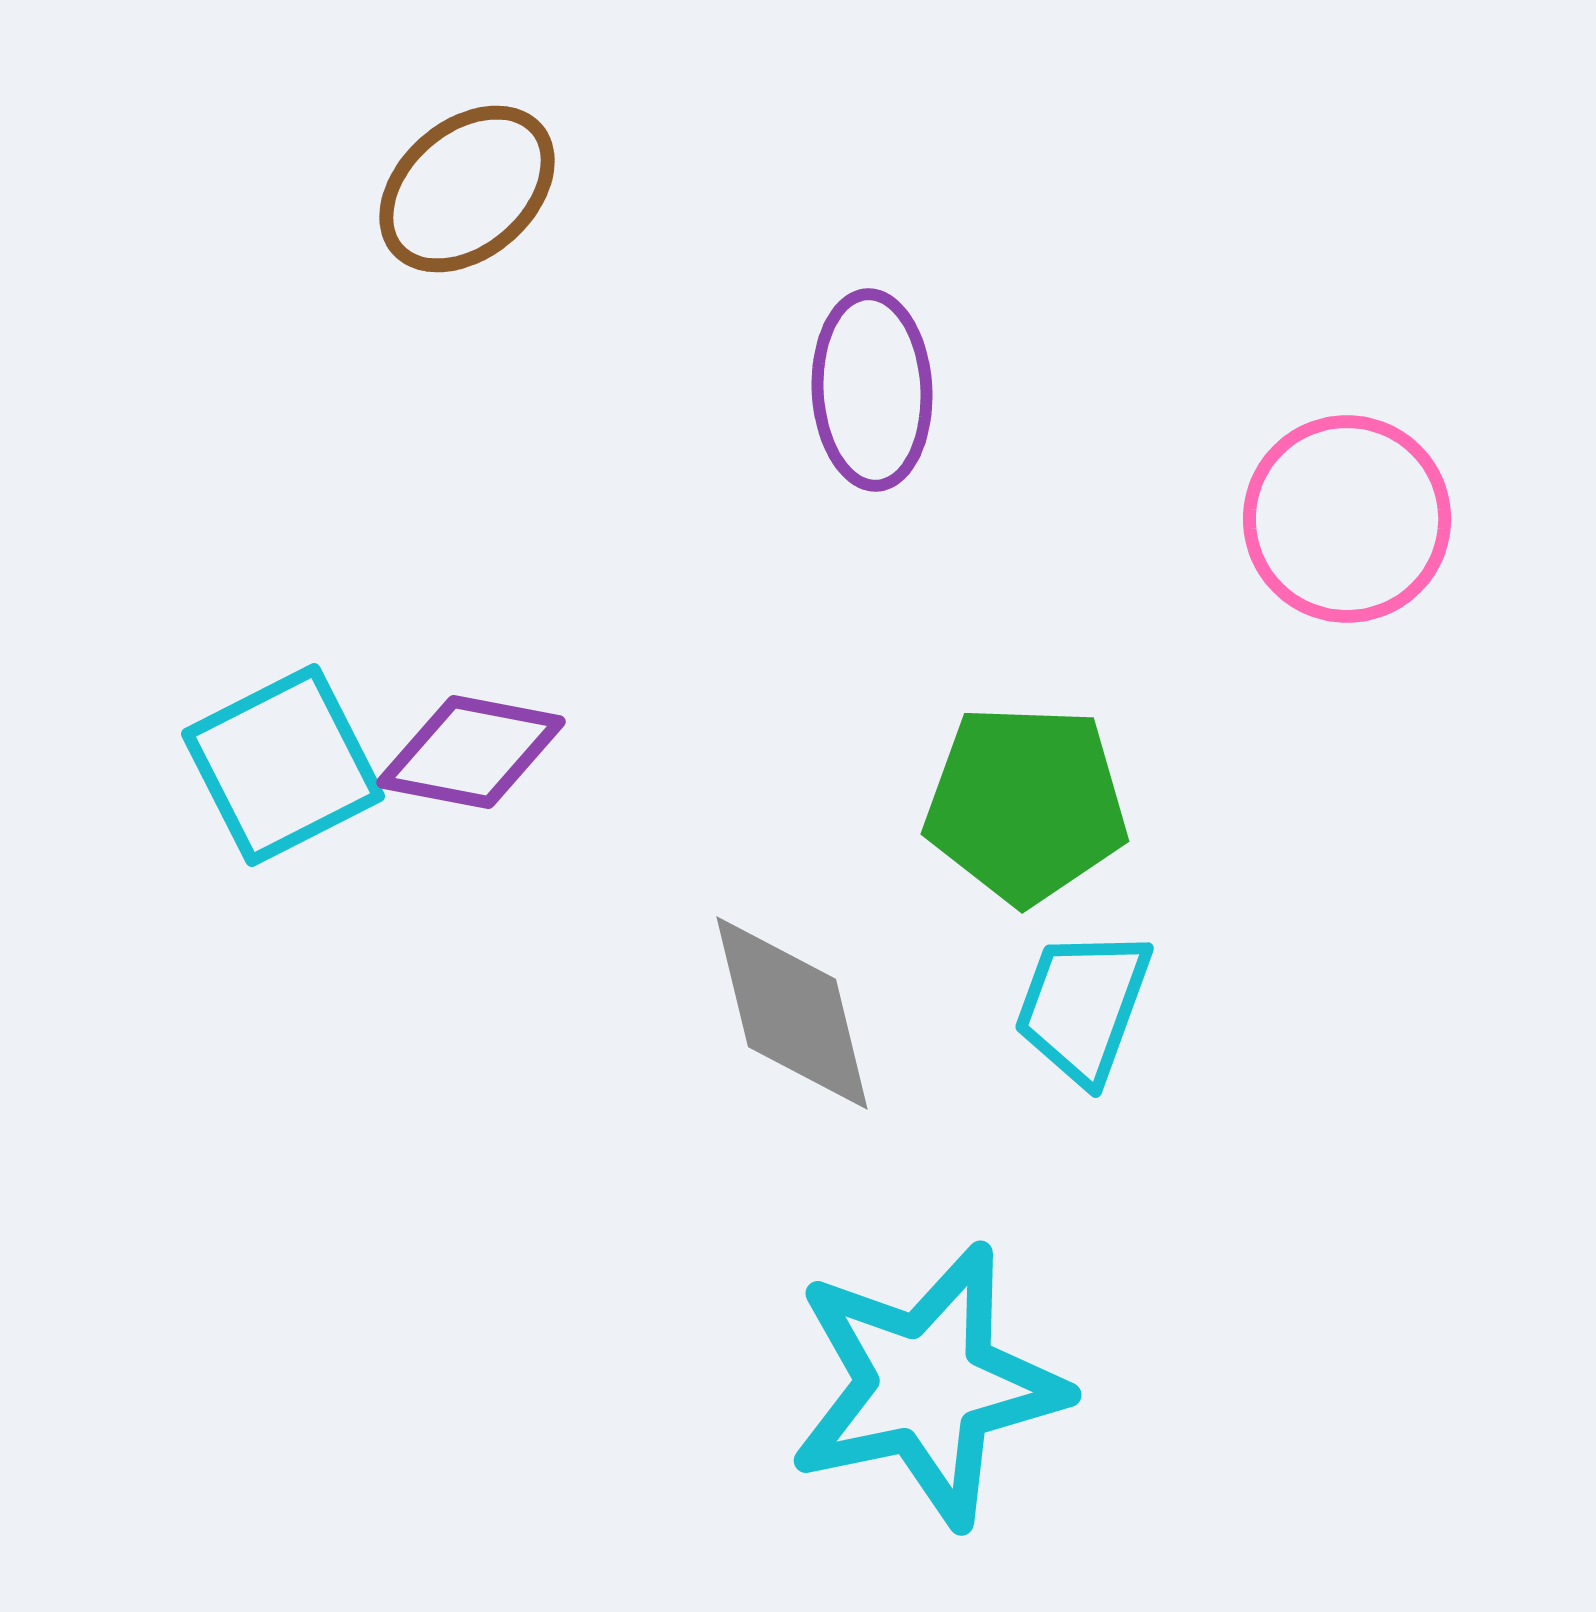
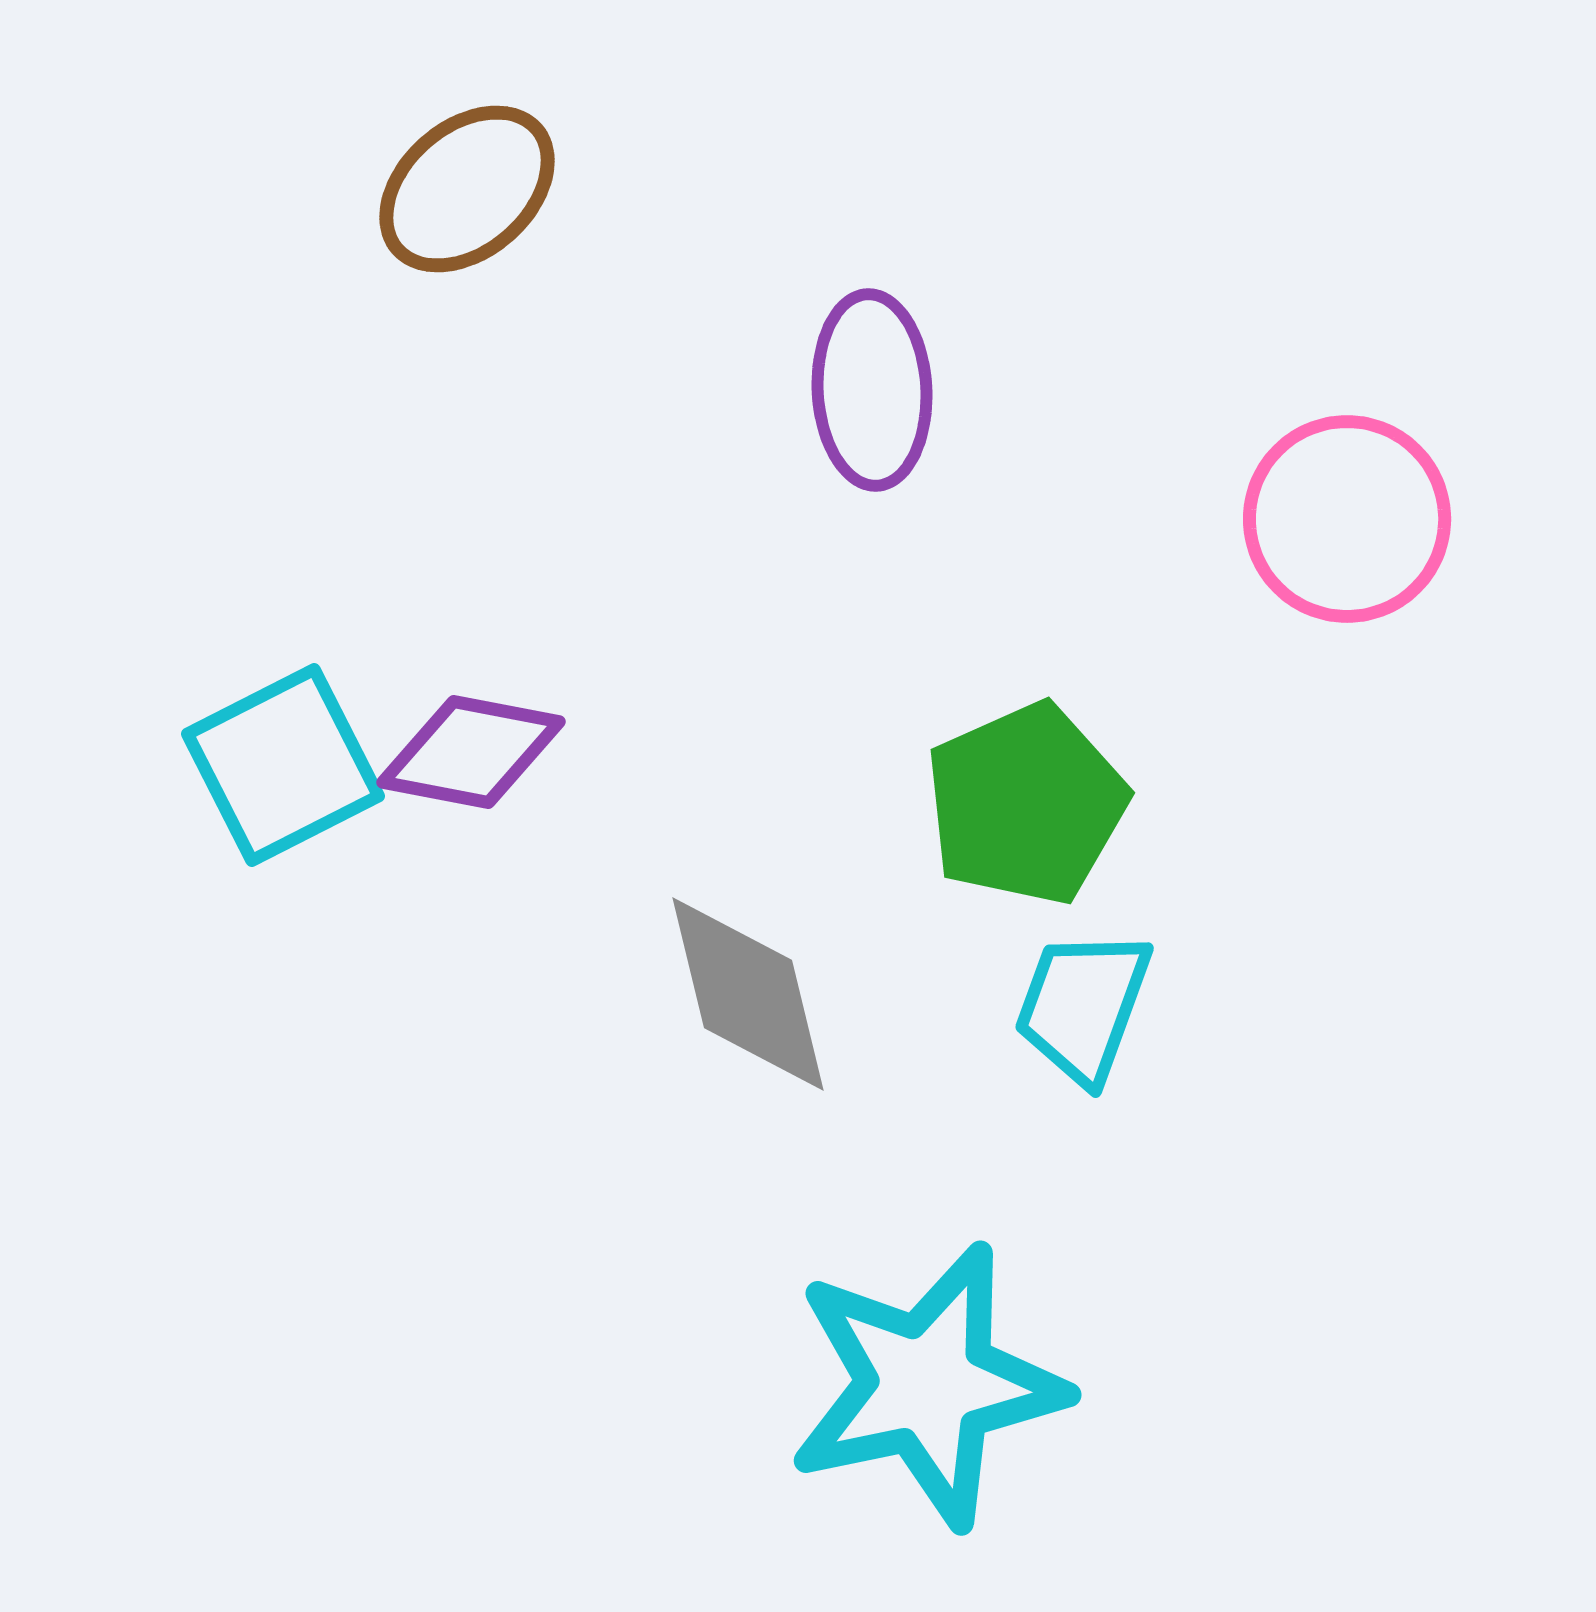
green pentagon: rotated 26 degrees counterclockwise
gray diamond: moved 44 px left, 19 px up
